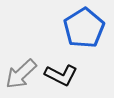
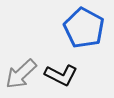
blue pentagon: rotated 12 degrees counterclockwise
